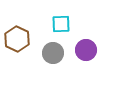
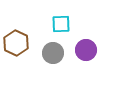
brown hexagon: moved 1 px left, 4 px down
